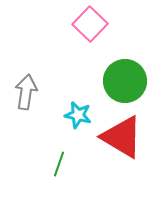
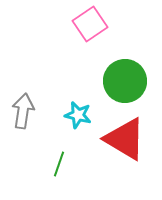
pink square: rotated 12 degrees clockwise
gray arrow: moved 3 px left, 19 px down
red triangle: moved 3 px right, 2 px down
